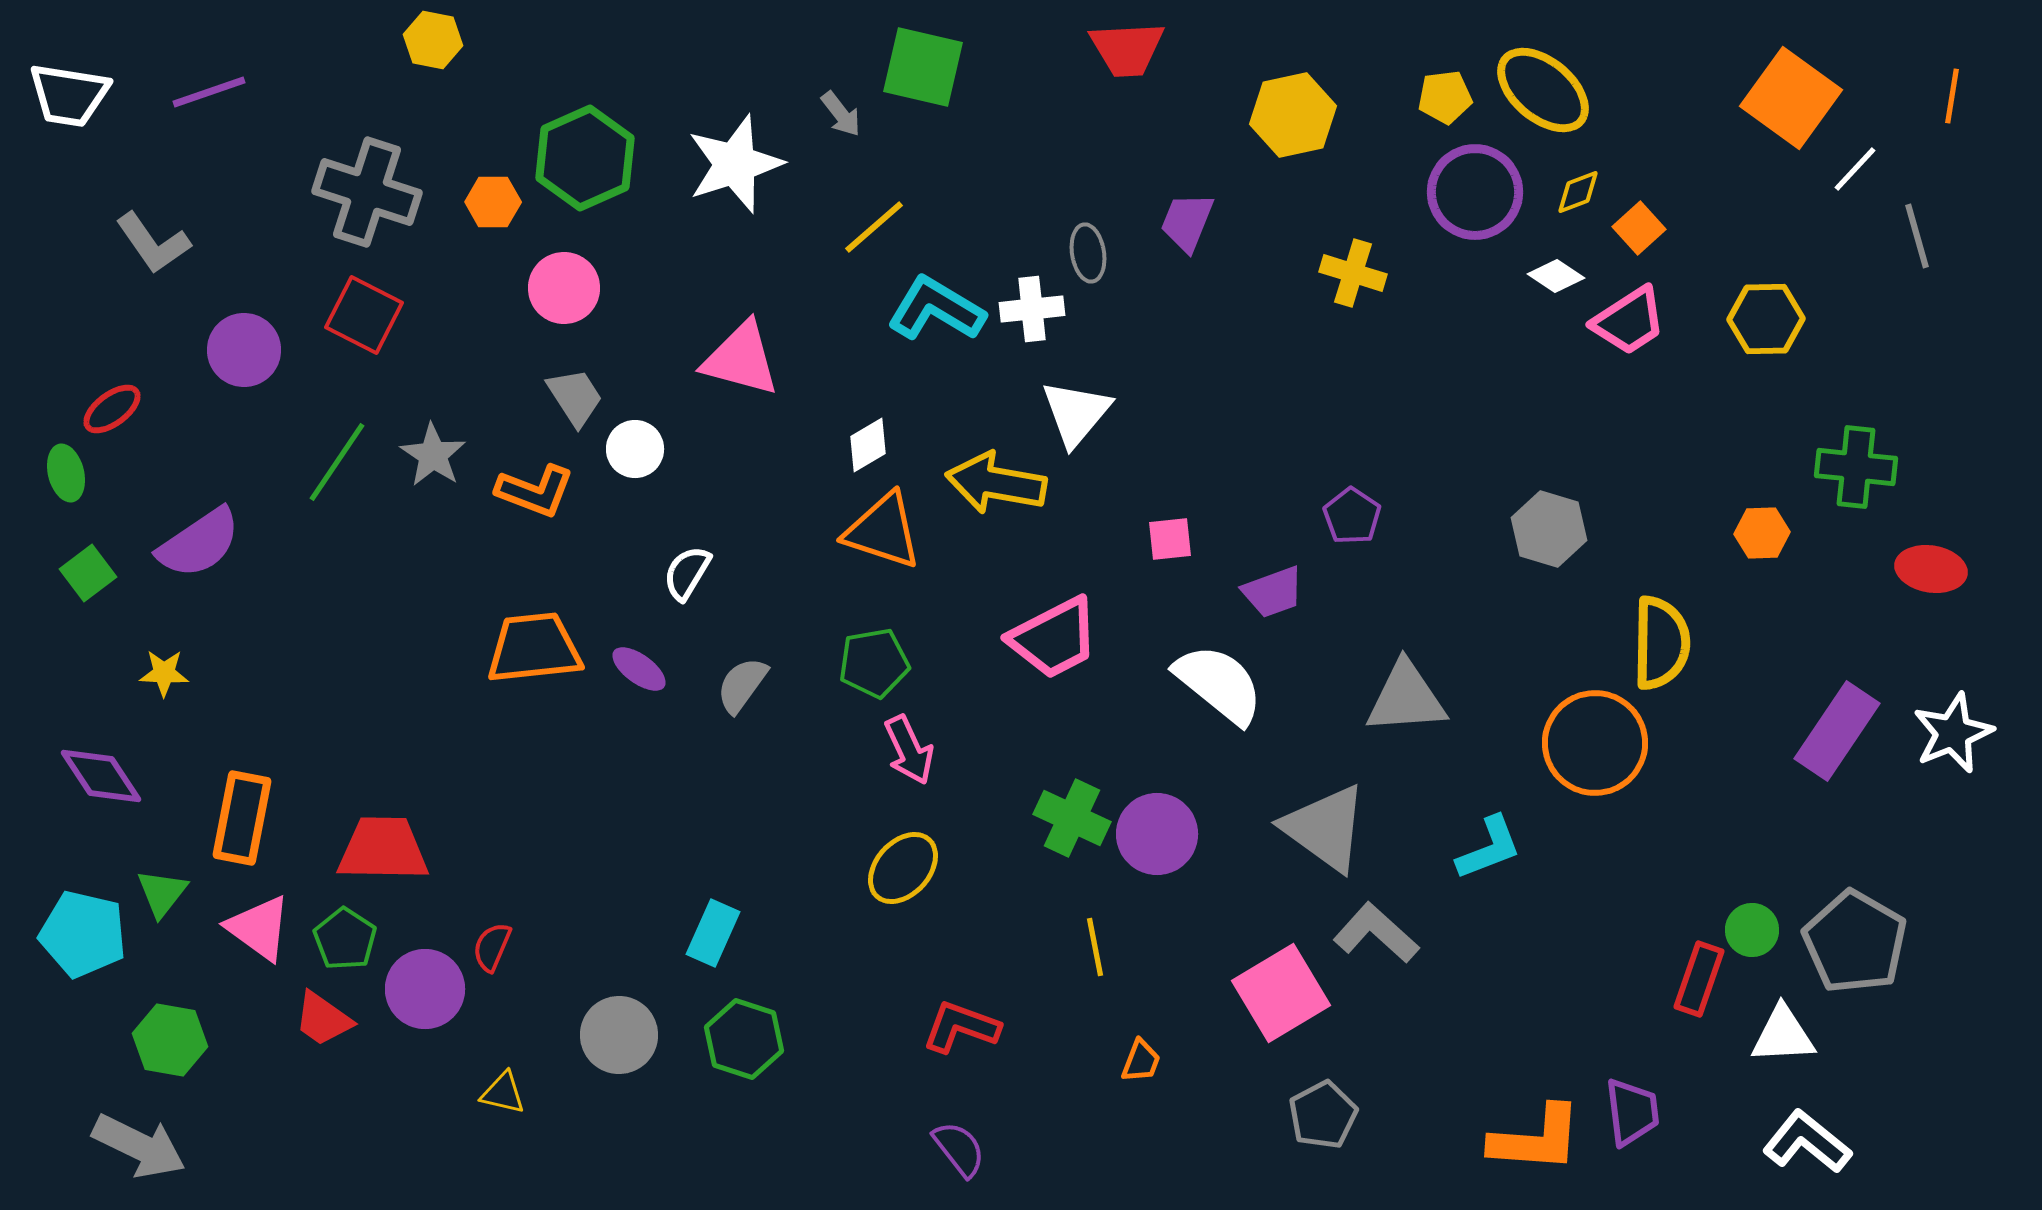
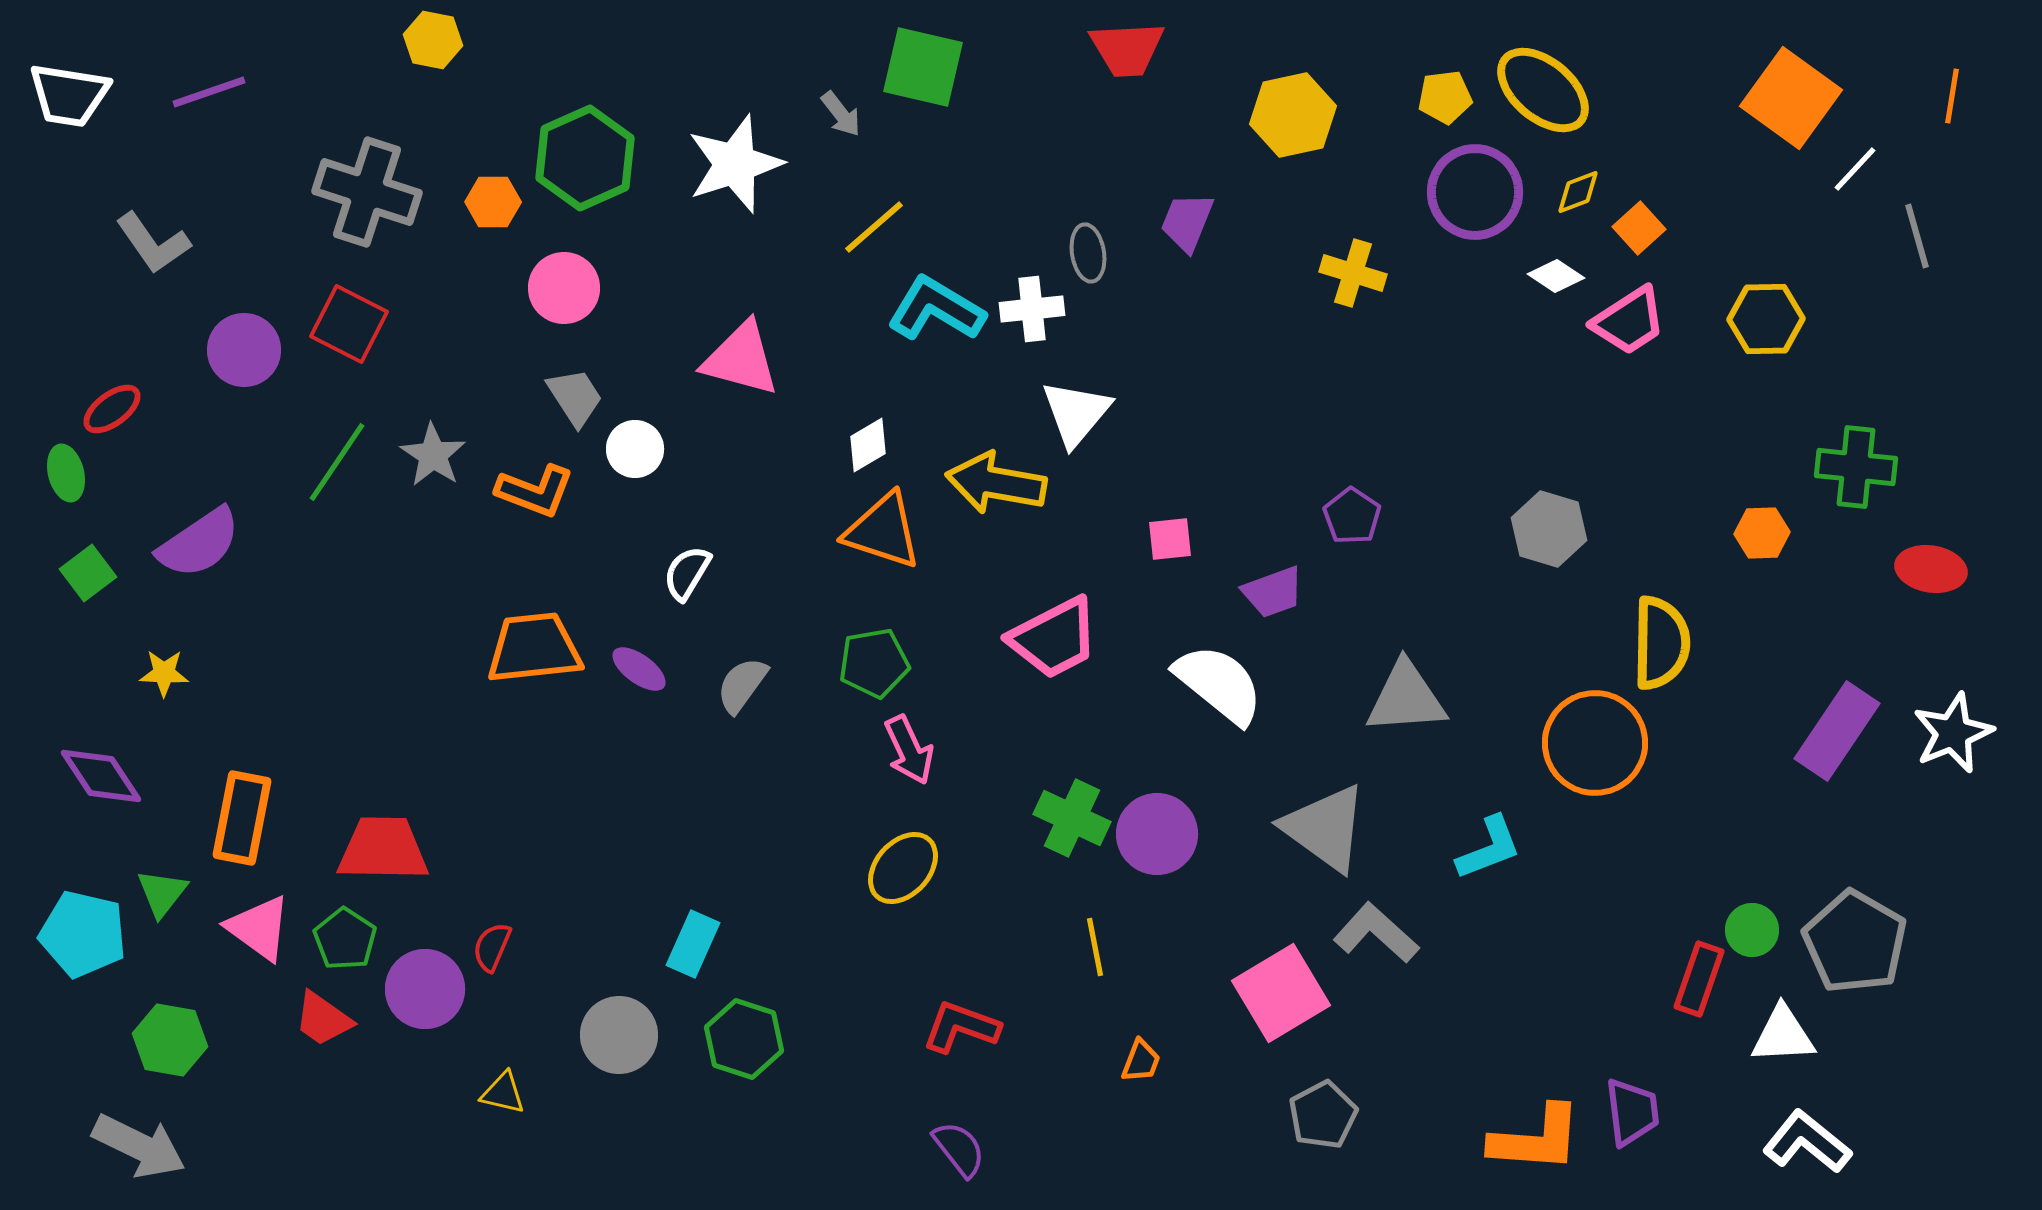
red square at (364, 315): moved 15 px left, 9 px down
cyan rectangle at (713, 933): moved 20 px left, 11 px down
